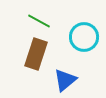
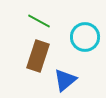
cyan circle: moved 1 px right
brown rectangle: moved 2 px right, 2 px down
